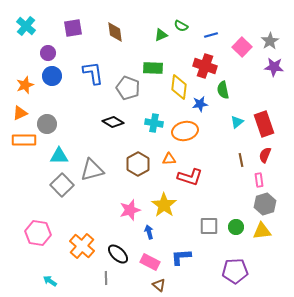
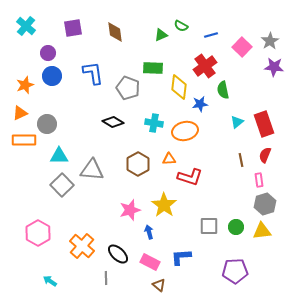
red cross at (205, 66): rotated 35 degrees clockwise
gray triangle at (92, 170): rotated 20 degrees clockwise
pink hexagon at (38, 233): rotated 20 degrees clockwise
